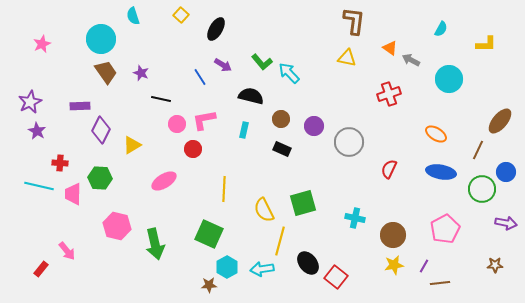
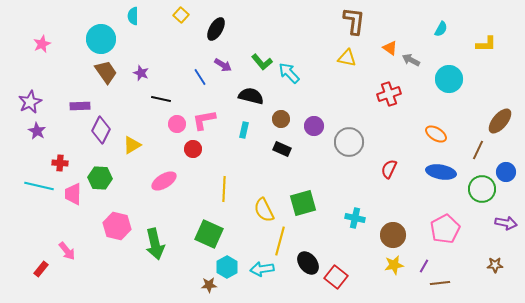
cyan semicircle at (133, 16): rotated 18 degrees clockwise
